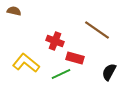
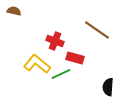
yellow L-shape: moved 11 px right, 1 px down
black semicircle: moved 1 px left, 15 px down; rotated 24 degrees counterclockwise
